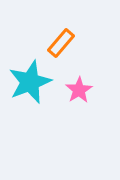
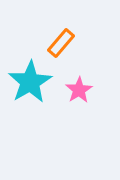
cyan star: rotated 9 degrees counterclockwise
